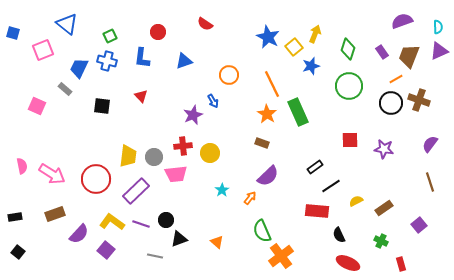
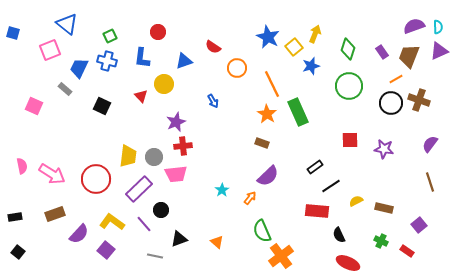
purple semicircle at (402, 21): moved 12 px right, 5 px down
red semicircle at (205, 24): moved 8 px right, 23 px down
pink square at (43, 50): moved 7 px right
orange circle at (229, 75): moved 8 px right, 7 px up
pink square at (37, 106): moved 3 px left
black square at (102, 106): rotated 18 degrees clockwise
purple star at (193, 115): moved 17 px left, 7 px down
yellow circle at (210, 153): moved 46 px left, 69 px up
purple rectangle at (136, 191): moved 3 px right, 2 px up
brown rectangle at (384, 208): rotated 48 degrees clockwise
black circle at (166, 220): moved 5 px left, 10 px up
purple line at (141, 224): moved 3 px right; rotated 30 degrees clockwise
red rectangle at (401, 264): moved 6 px right, 13 px up; rotated 40 degrees counterclockwise
